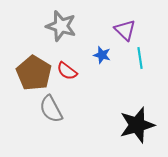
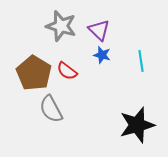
purple triangle: moved 26 px left
cyan line: moved 1 px right, 3 px down
